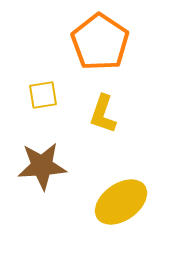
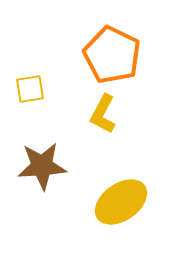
orange pentagon: moved 12 px right, 13 px down; rotated 8 degrees counterclockwise
yellow square: moved 13 px left, 6 px up
yellow L-shape: rotated 9 degrees clockwise
